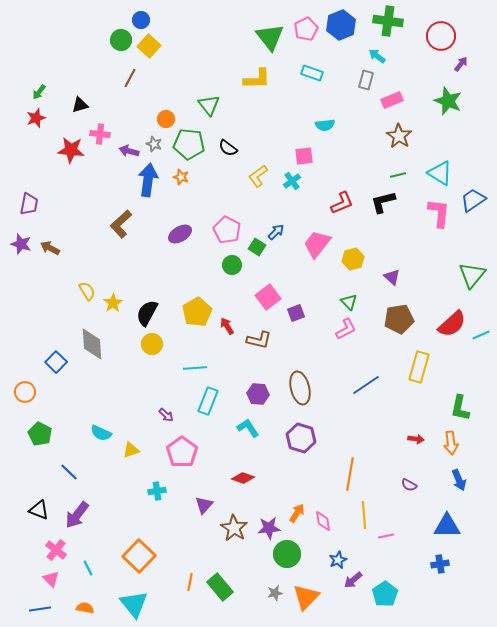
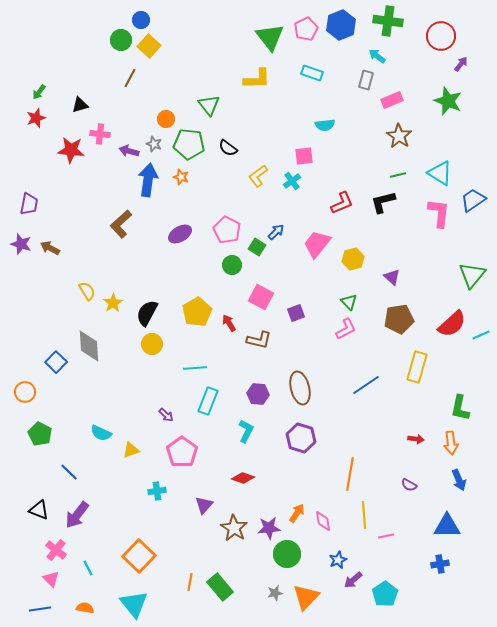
pink square at (268, 297): moved 7 px left; rotated 25 degrees counterclockwise
red arrow at (227, 326): moved 2 px right, 3 px up
gray diamond at (92, 344): moved 3 px left, 2 px down
yellow rectangle at (419, 367): moved 2 px left
cyan L-shape at (248, 428): moved 2 px left, 3 px down; rotated 60 degrees clockwise
